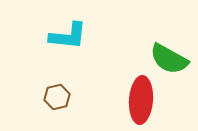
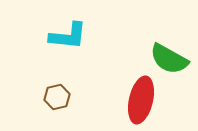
red ellipse: rotated 9 degrees clockwise
